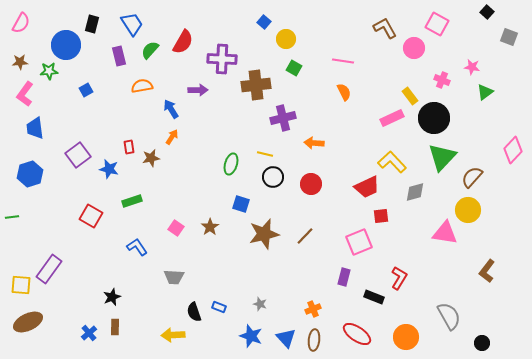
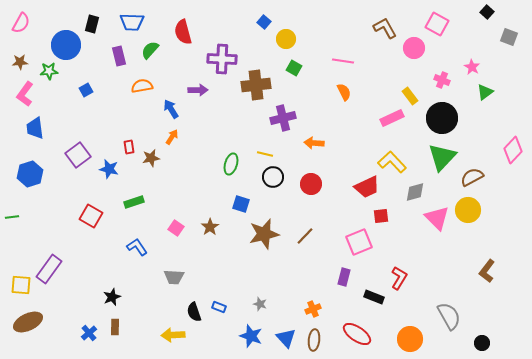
blue trapezoid at (132, 24): moved 2 px up; rotated 125 degrees clockwise
red semicircle at (183, 42): moved 10 px up; rotated 135 degrees clockwise
pink star at (472, 67): rotated 21 degrees clockwise
black circle at (434, 118): moved 8 px right
brown semicircle at (472, 177): rotated 20 degrees clockwise
green rectangle at (132, 201): moved 2 px right, 1 px down
pink triangle at (445, 233): moved 8 px left, 15 px up; rotated 36 degrees clockwise
orange circle at (406, 337): moved 4 px right, 2 px down
